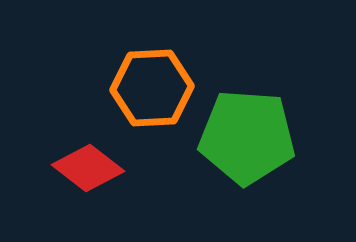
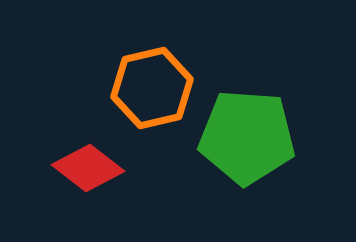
orange hexagon: rotated 10 degrees counterclockwise
